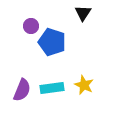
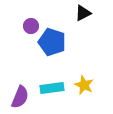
black triangle: rotated 30 degrees clockwise
purple semicircle: moved 2 px left, 7 px down
